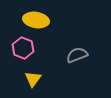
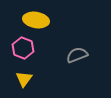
yellow triangle: moved 9 px left
